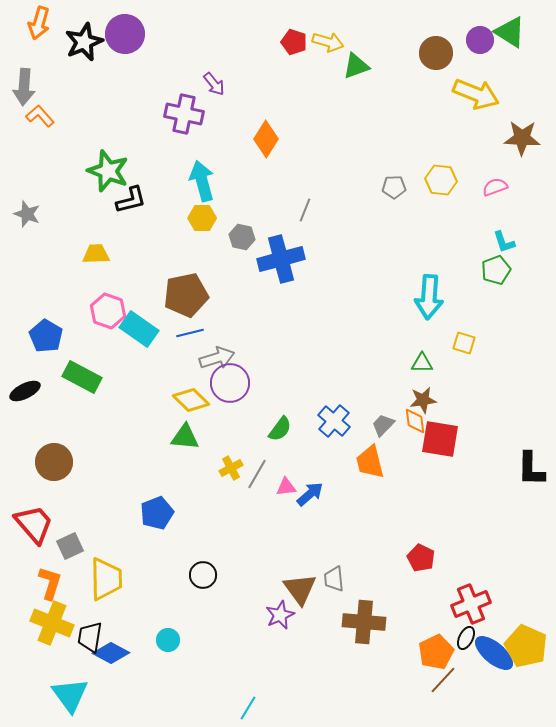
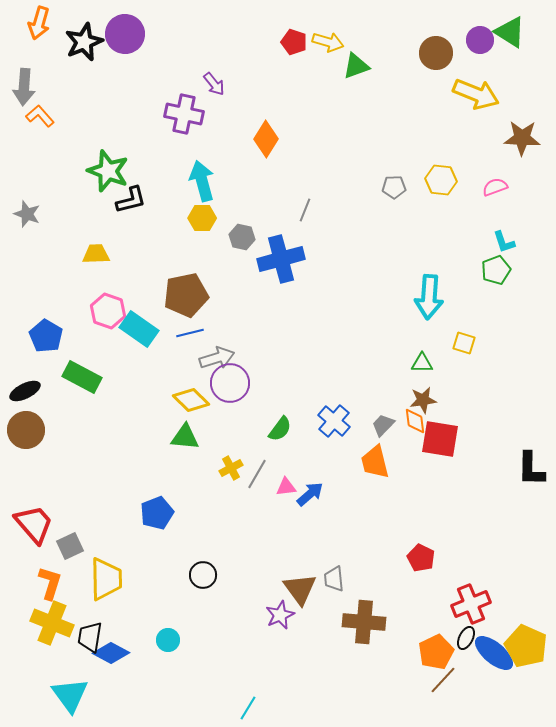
brown circle at (54, 462): moved 28 px left, 32 px up
orange trapezoid at (370, 462): moved 5 px right
